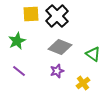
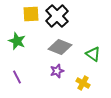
green star: rotated 24 degrees counterclockwise
purple line: moved 2 px left, 6 px down; rotated 24 degrees clockwise
yellow cross: rotated 24 degrees counterclockwise
